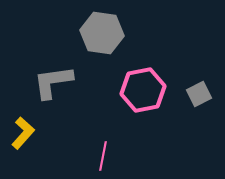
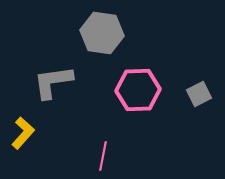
pink hexagon: moved 5 px left; rotated 9 degrees clockwise
